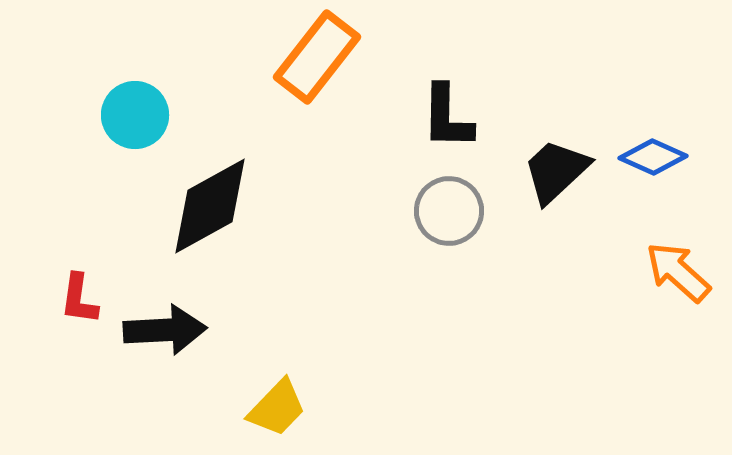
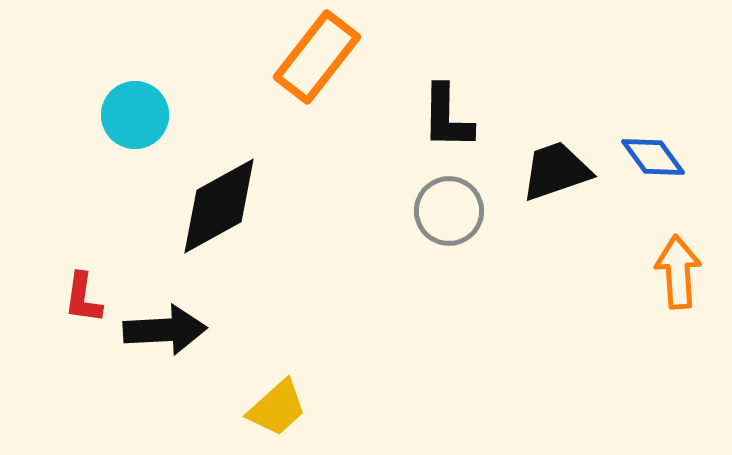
blue diamond: rotated 30 degrees clockwise
black trapezoid: rotated 24 degrees clockwise
black diamond: moved 9 px right
orange arrow: rotated 44 degrees clockwise
red L-shape: moved 4 px right, 1 px up
yellow trapezoid: rotated 4 degrees clockwise
